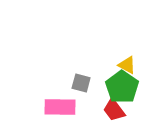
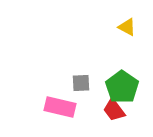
yellow triangle: moved 38 px up
gray square: rotated 18 degrees counterclockwise
pink rectangle: rotated 12 degrees clockwise
